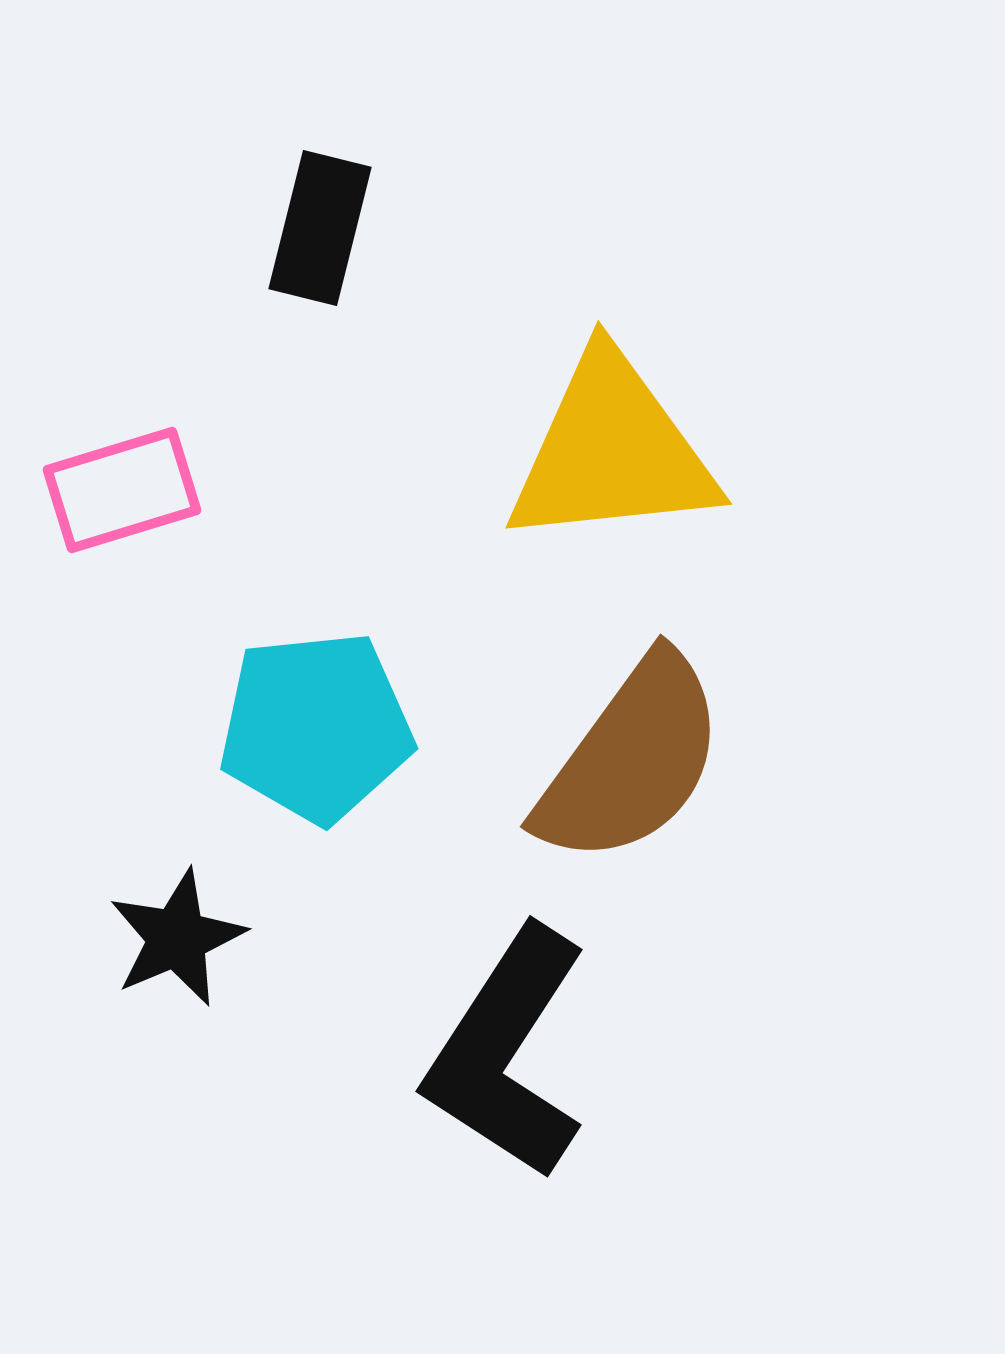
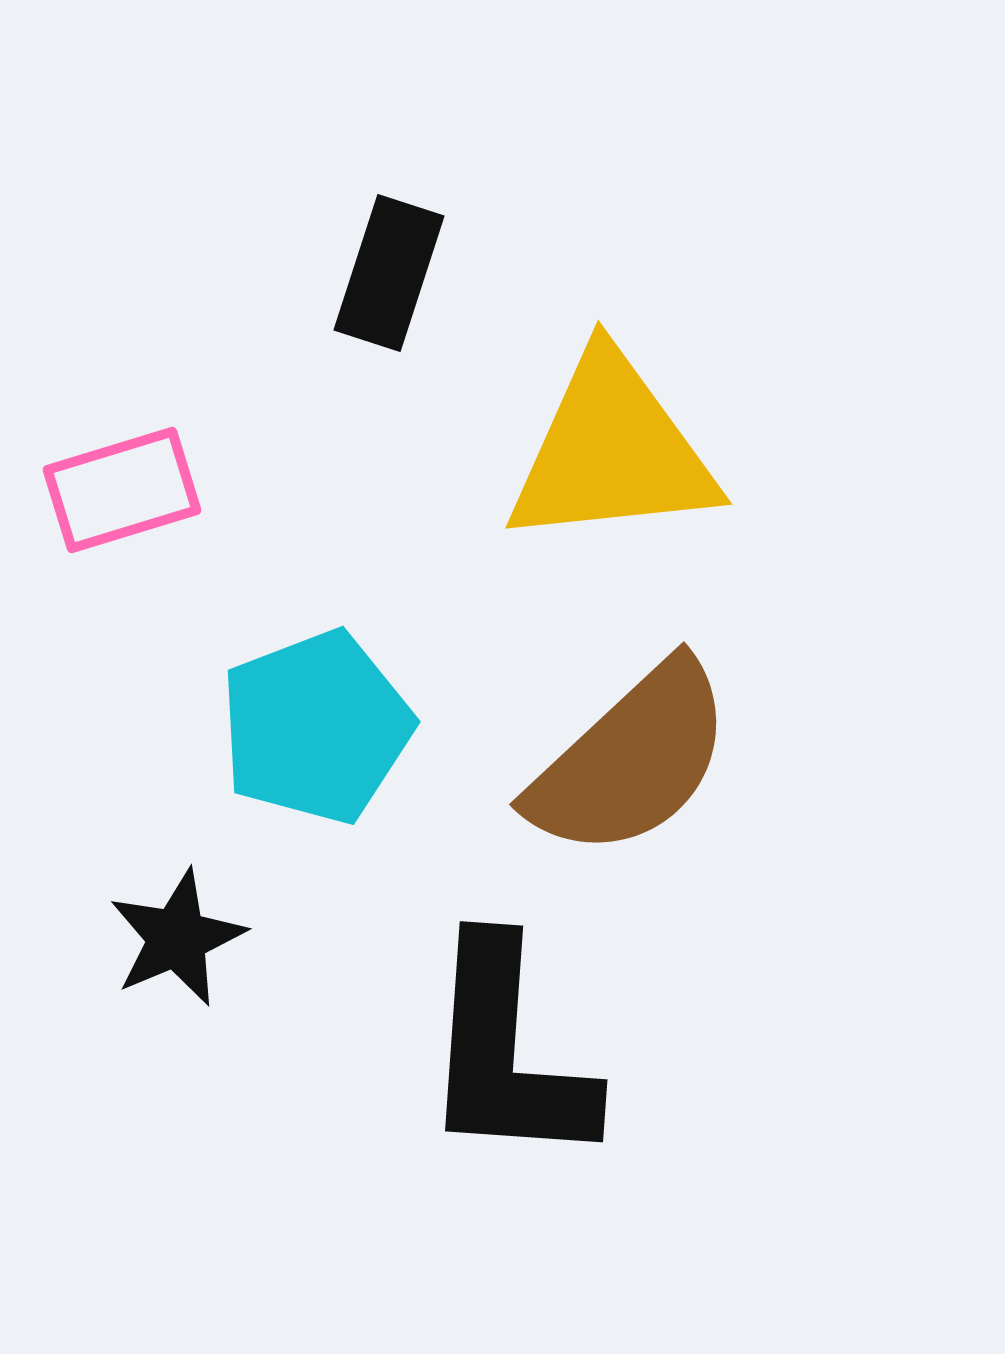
black rectangle: moved 69 px right, 45 px down; rotated 4 degrees clockwise
cyan pentagon: rotated 15 degrees counterclockwise
brown semicircle: rotated 11 degrees clockwise
black L-shape: rotated 29 degrees counterclockwise
